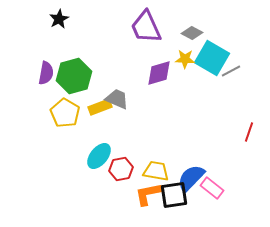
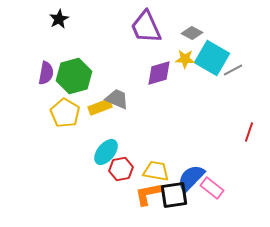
gray line: moved 2 px right, 1 px up
cyan ellipse: moved 7 px right, 4 px up
